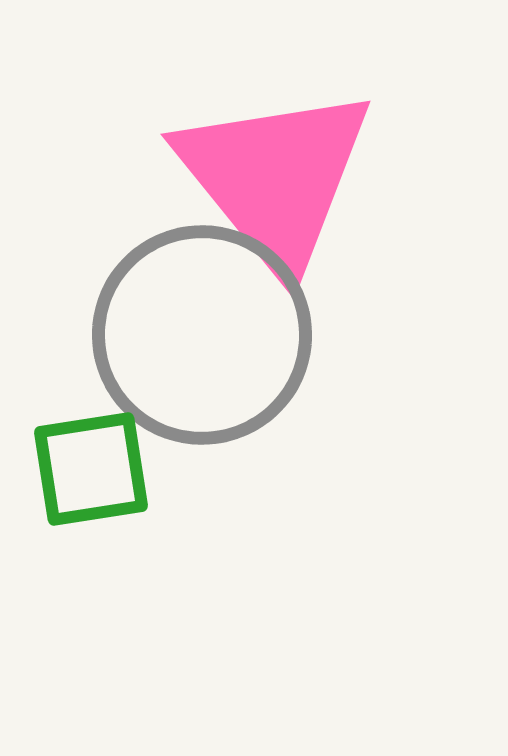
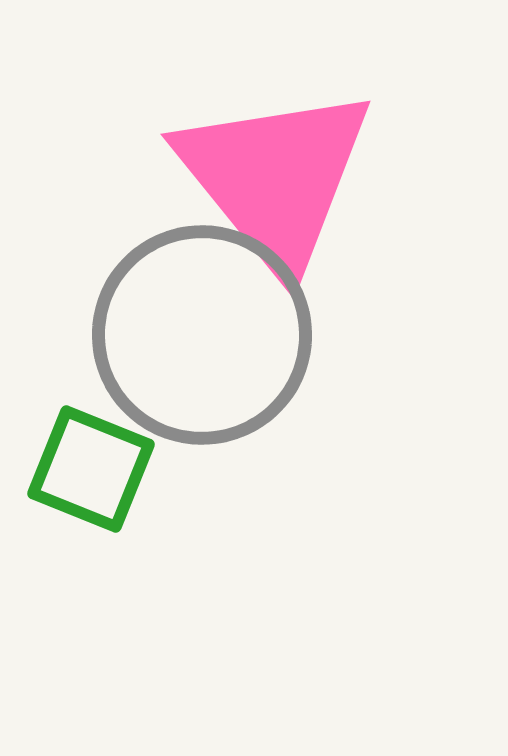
green square: rotated 31 degrees clockwise
